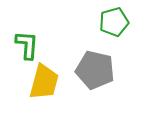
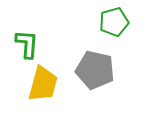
green L-shape: moved 1 px up
yellow trapezoid: moved 1 px left, 2 px down
